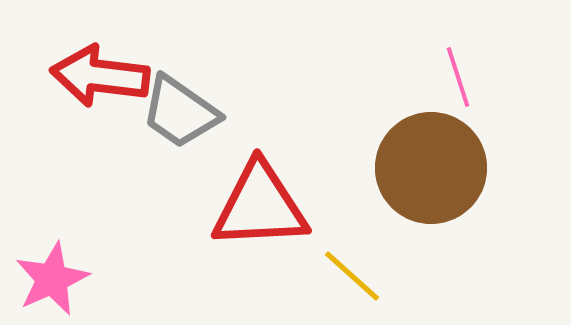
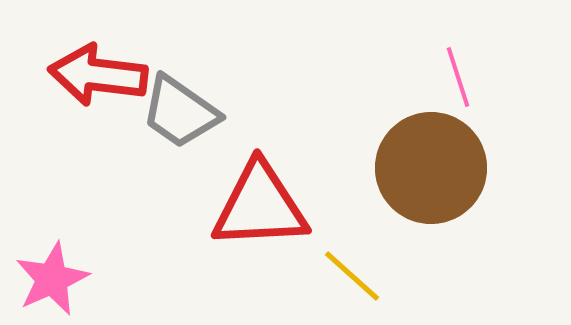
red arrow: moved 2 px left, 1 px up
